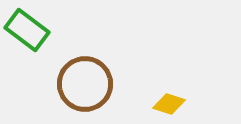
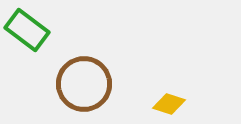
brown circle: moved 1 px left
